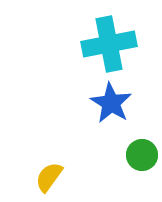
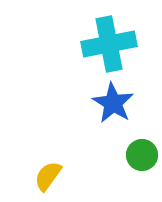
blue star: moved 2 px right
yellow semicircle: moved 1 px left, 1 px up
